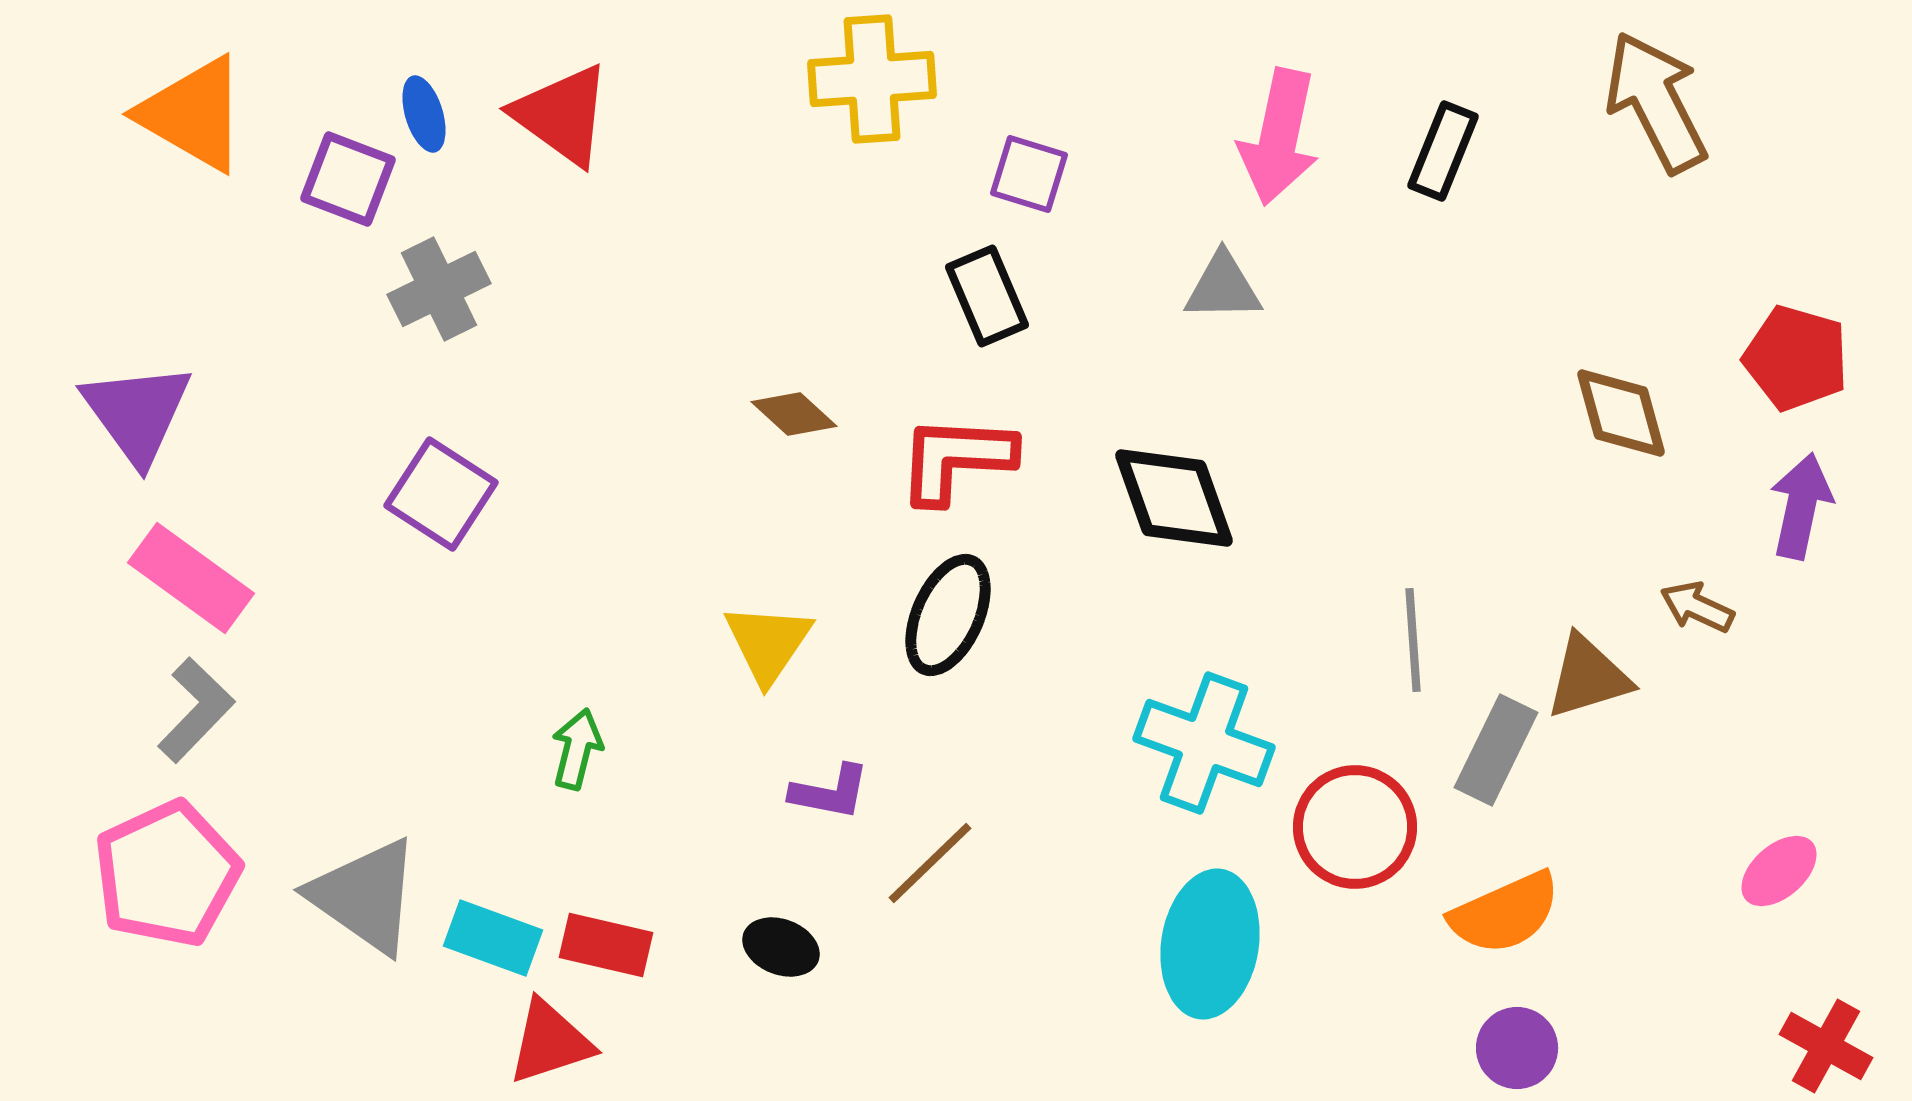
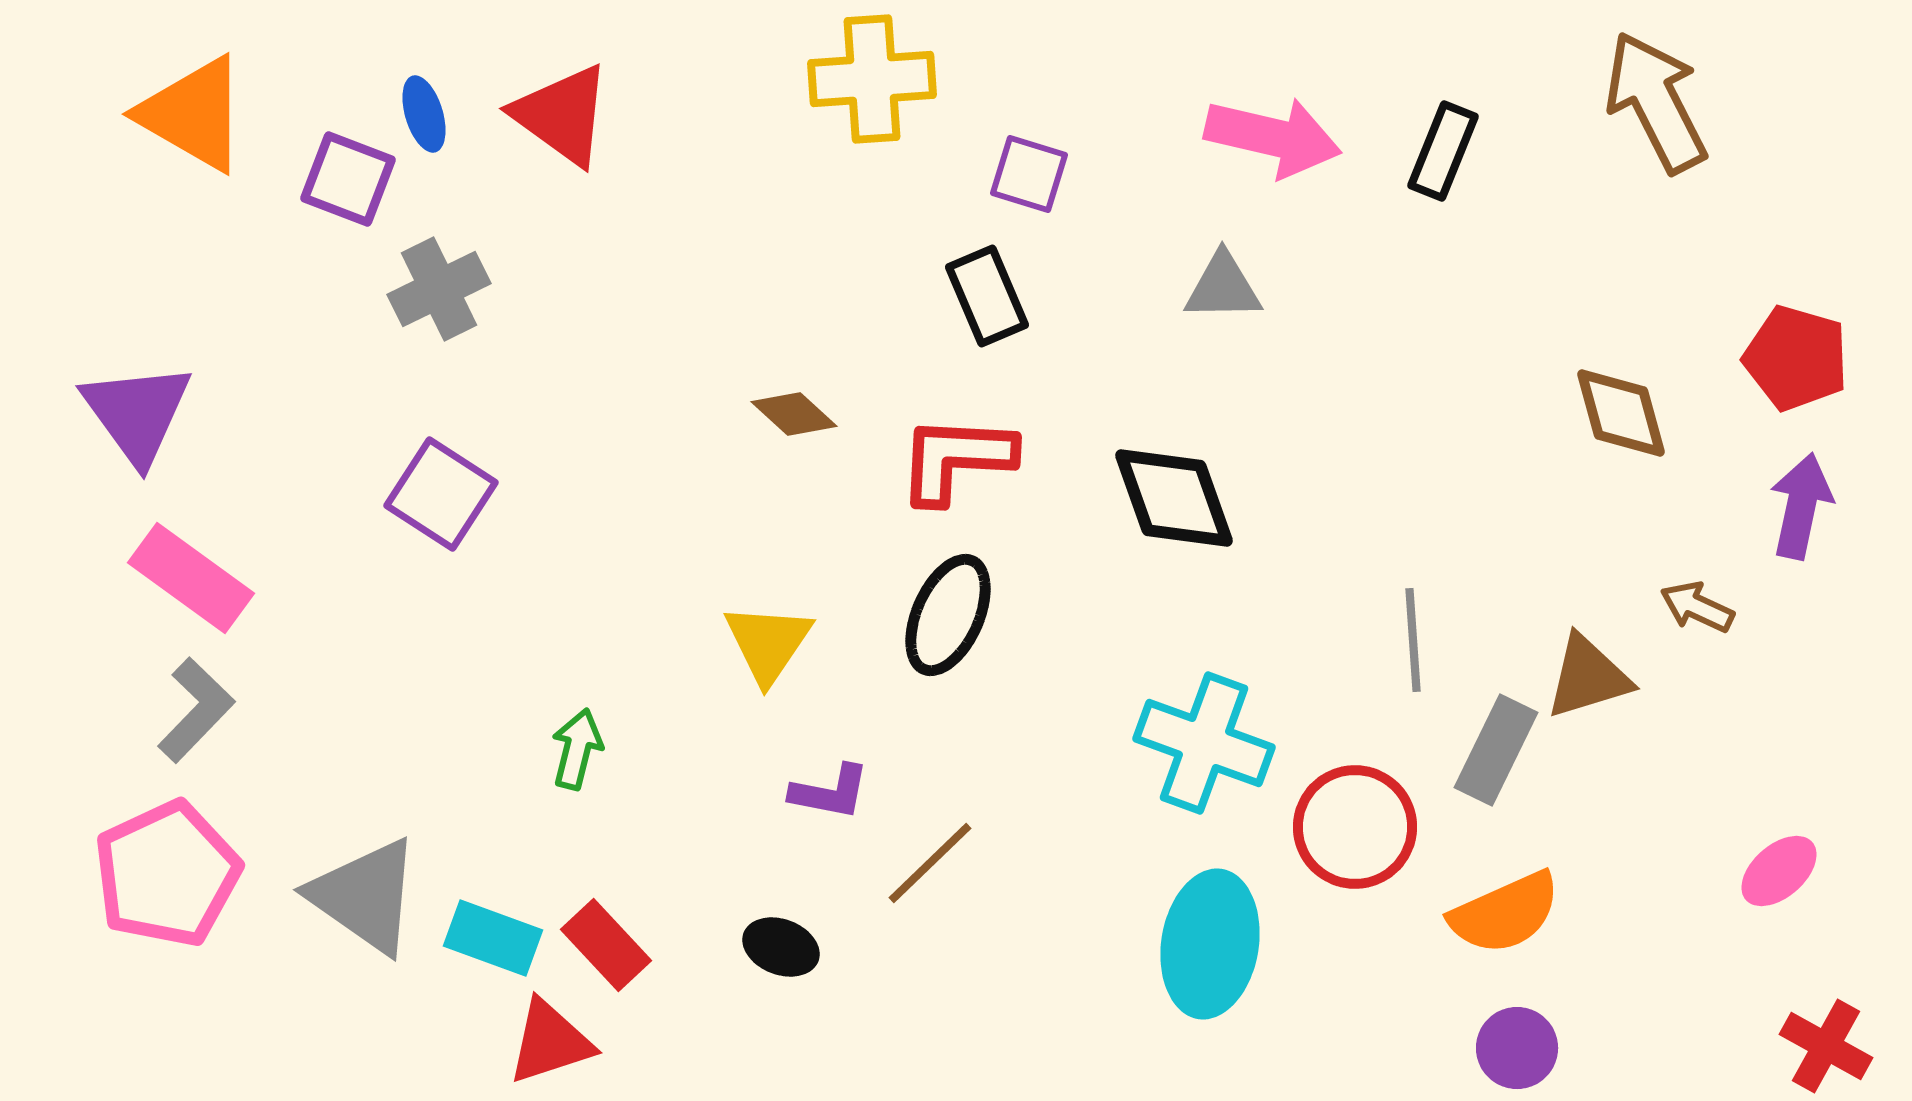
pink arrow at (1279, 137): moved 6 px left; rotated 89 degrees counterclockwise
red rectangle at (606, 945): rotated 34 degrees clockwise
